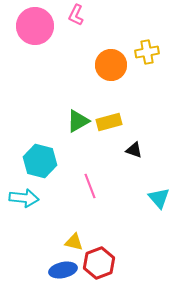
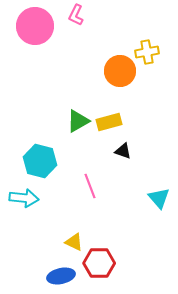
orange circle: moved 9 px right, 6 px down
black triangle: moved 11 px left, 1 px down
yellow triangle: rotated 12 degrees clockwise
red hexagon: rotated 20 degrees clockwise
blue ellipse: moved 2 px left, 6 px down
